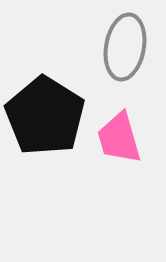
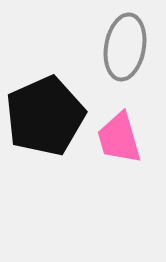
black pentagon: rotated 16 degrees clockwise
